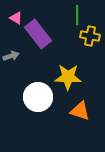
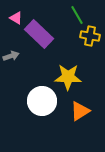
green line: rotated 30 degrees counterclockwise
purple rectangle: moved 1 px right; rotated 8 degrees counterclockwise
white circle: moved 4 px right, 4 px down
orange triangle: rotated 50 degrees counterclockwise
